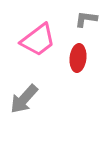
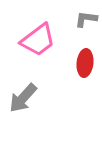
red ellipse: moved 7 px right, 5 px down
gray arrow: moved 1 px left, 1 px up
